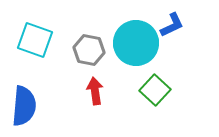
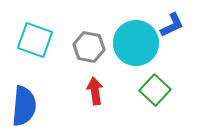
gray hexagon: moved 3 px up
